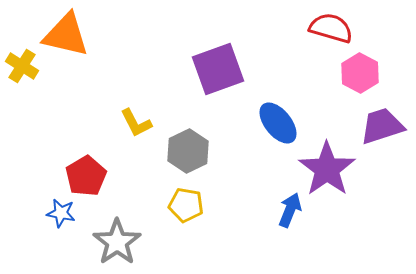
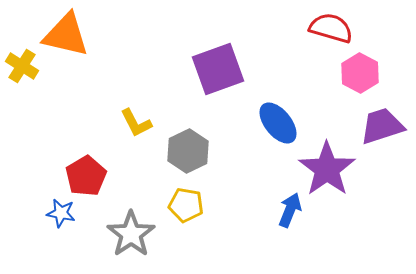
gray star: moved 14 px right, 8 px up
